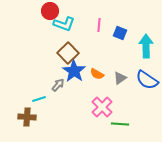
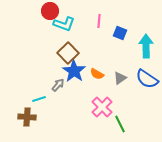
pink line: moved 4 px up
blue semicircle: moved 1 px up
green line: rotated 60 degrees clockwise
